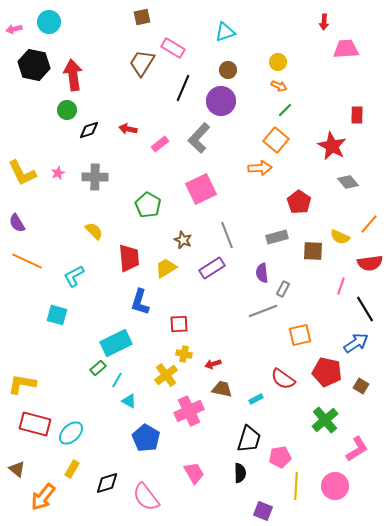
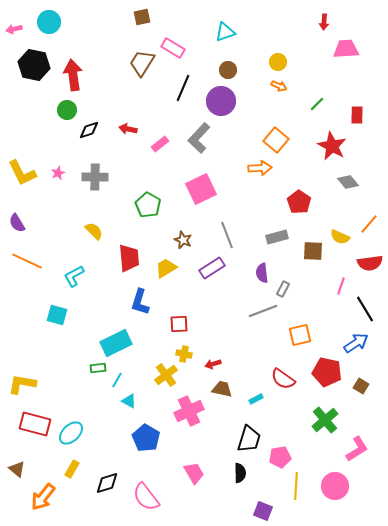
green line at (285, 110): moved 32 px right, 6 px up
green rectangle at (98, 368): rotated 35 degrees clockwise
